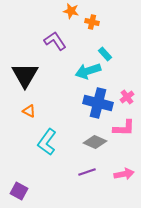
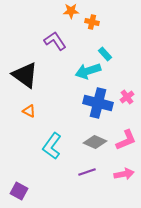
orange star: rotated 14 degrees counterclockwise
black triangle: rotated 24 degrees counterclockwise
pink L-shape: moved 2 px right, 12 px down; rotated 25 degrees counterclockwise
cyan L-shape: moved 5 px right, 4 px down
